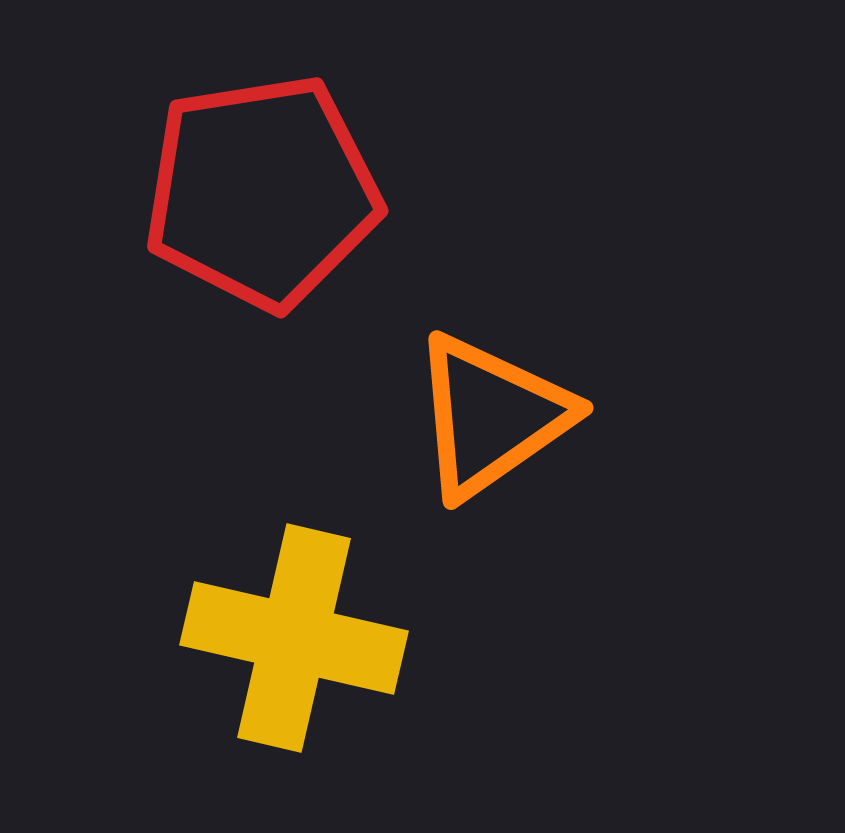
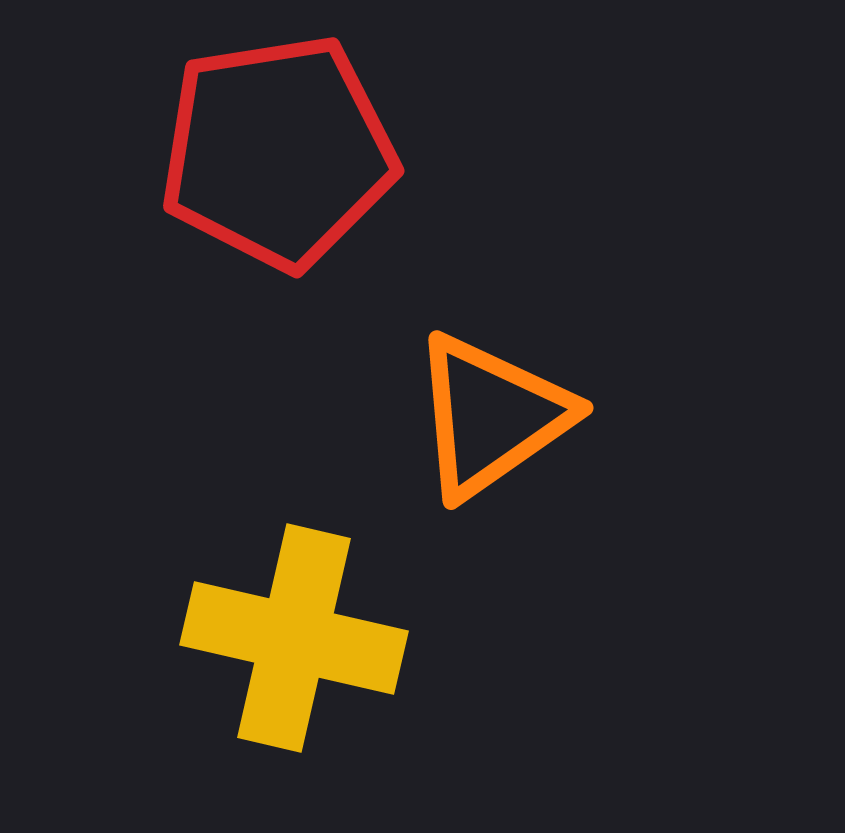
red pentagon: moved 16 px right, 40 px up
